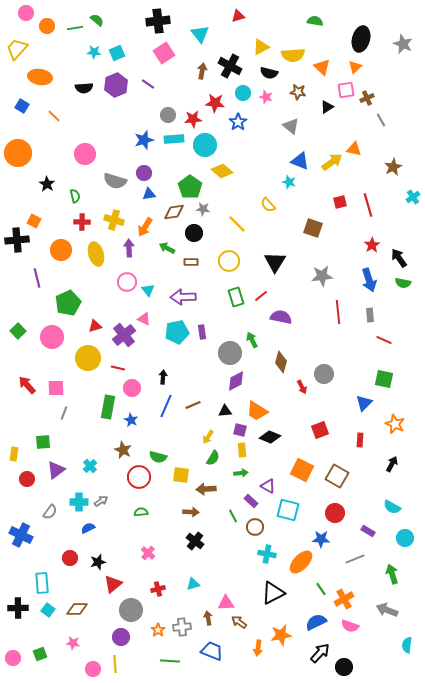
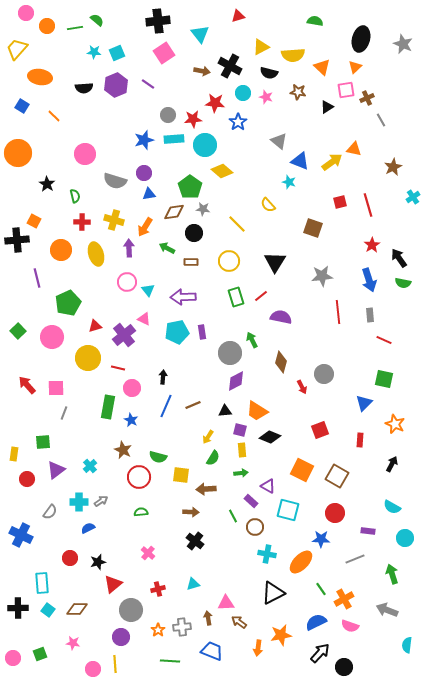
brown arrow at (202, 71): rotated 91 degrees clockwise
gray triangle at (291, 126): moved 12 px left, 15 px down
purple rectangle at (368, 531): rotated 24 degrees counterclockwise
